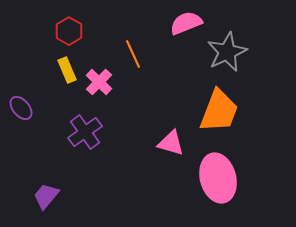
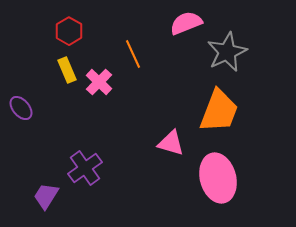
purple cross: moved 36 px down
purple trapezoid: rotated 8 degrees counterclockwise
